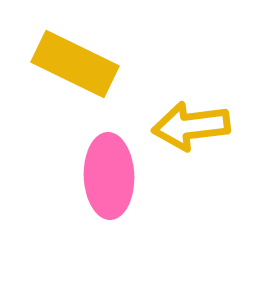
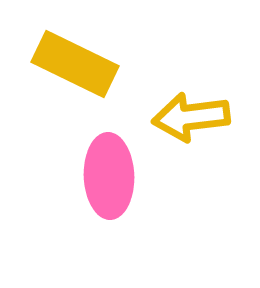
yellow arrow: moved 9 px up
